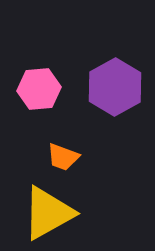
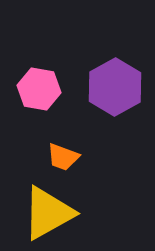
pink hexagon: rotated 15 degrees clockwise
